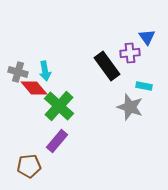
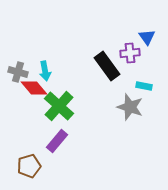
brown pentagon: rotated 10 degrees counterclockwise
